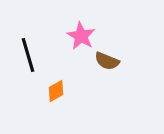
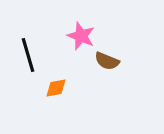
pink star: rotated 8 degrees counterclockwise
orange diamond: moved 3 px up; rotated 20 degrees clockwise
